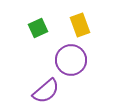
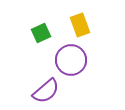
green square: moved 3 px right, 5 px down
